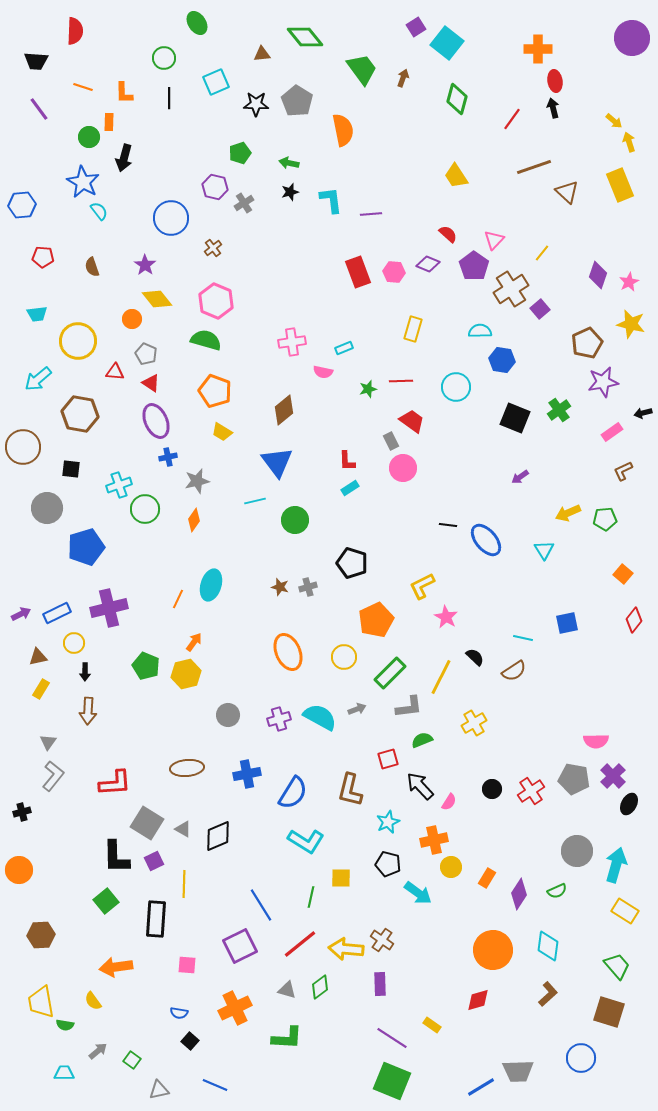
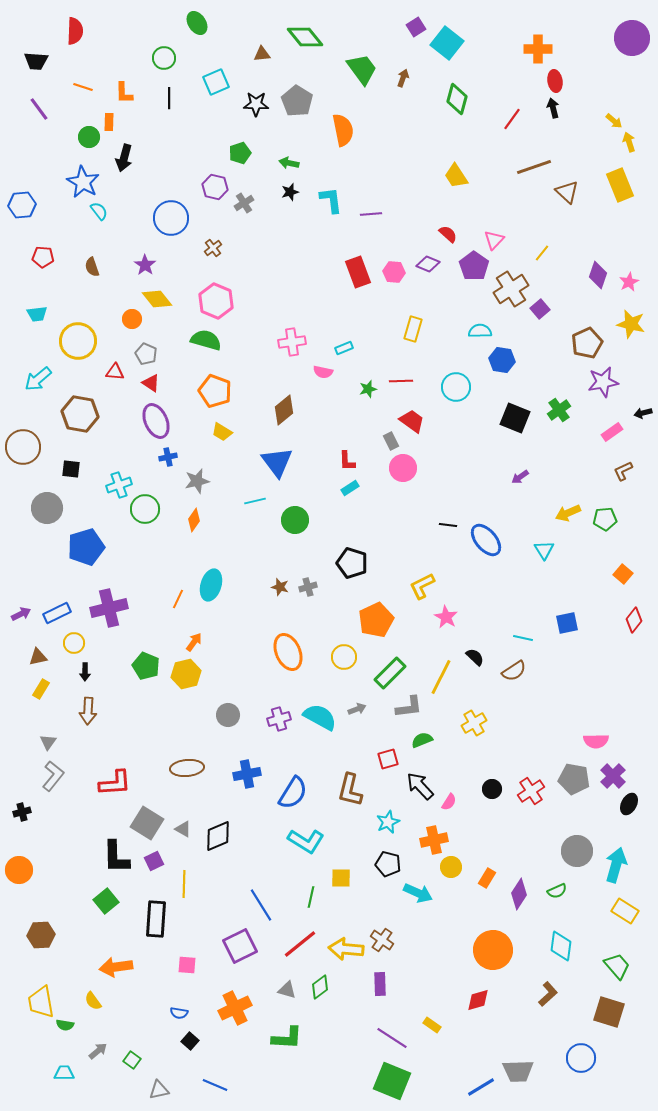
cyan arrow at (418, 893): rotated 12 degrees counterclockwise
cyan diamond at (548, 946): moved 13 px right
